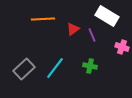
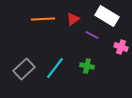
red triangle: moved 10 px up
purple line: rotated 40 degrees counterclockwise
pink cross: moved 1 px left
green cross: moved 3 px left
